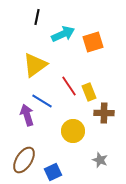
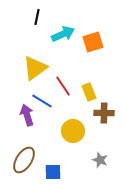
yellow triangle: moved 3 px down
red line: moved 6 px left
blue square: rotated 24 degrees clockwise
